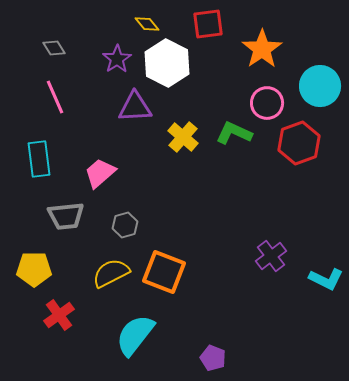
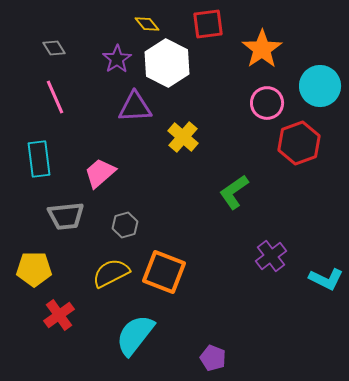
green L-shape: moved 59 px down; rotated 60 degrees counterclockwise
